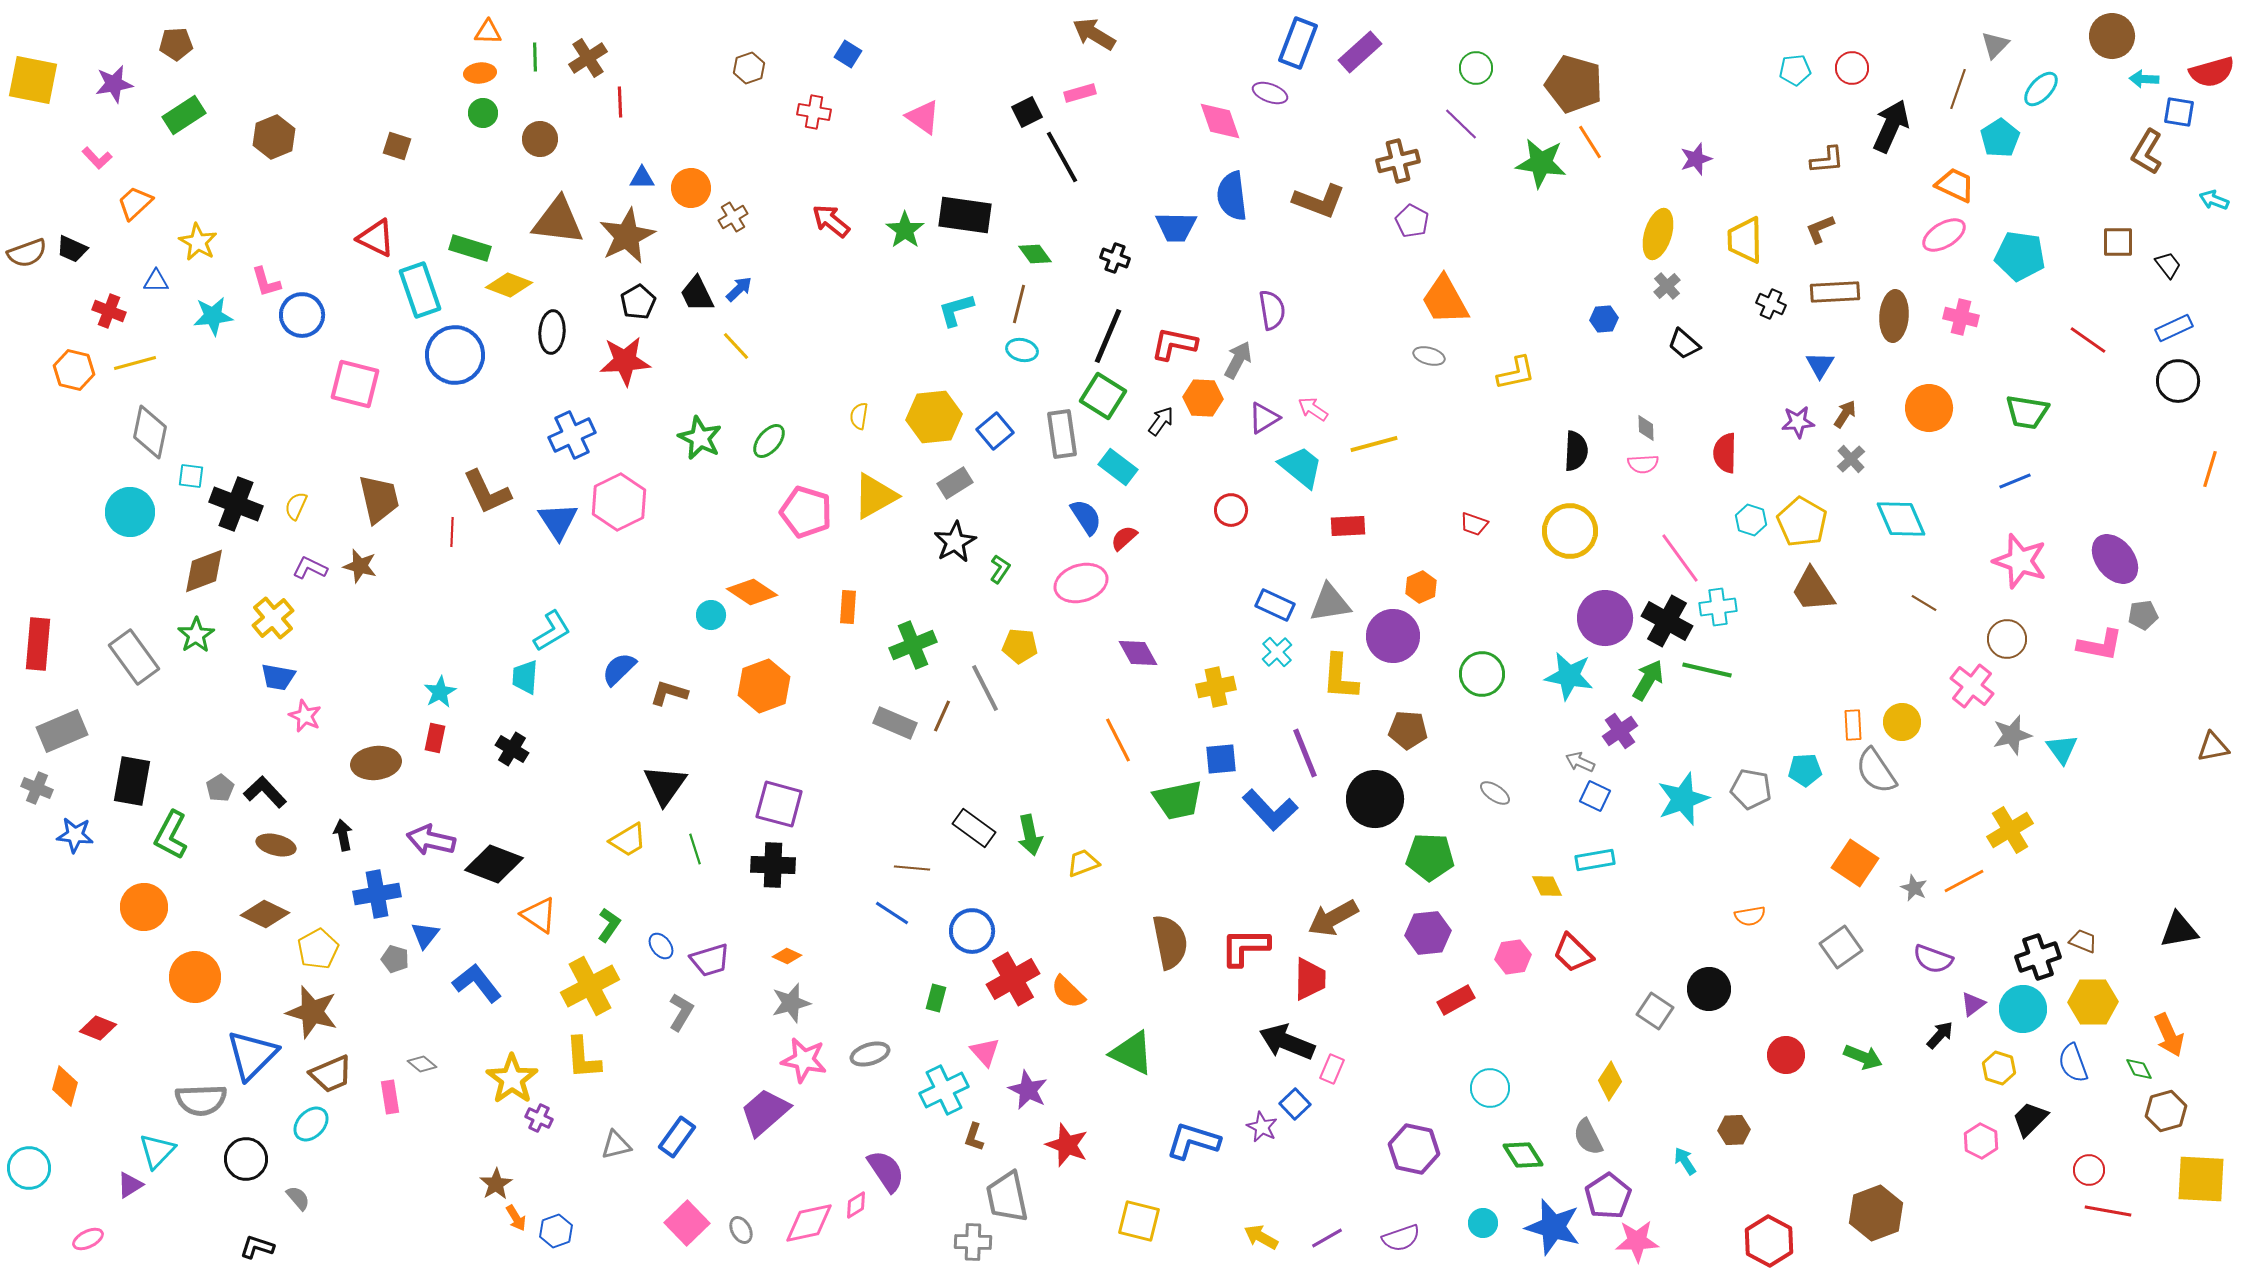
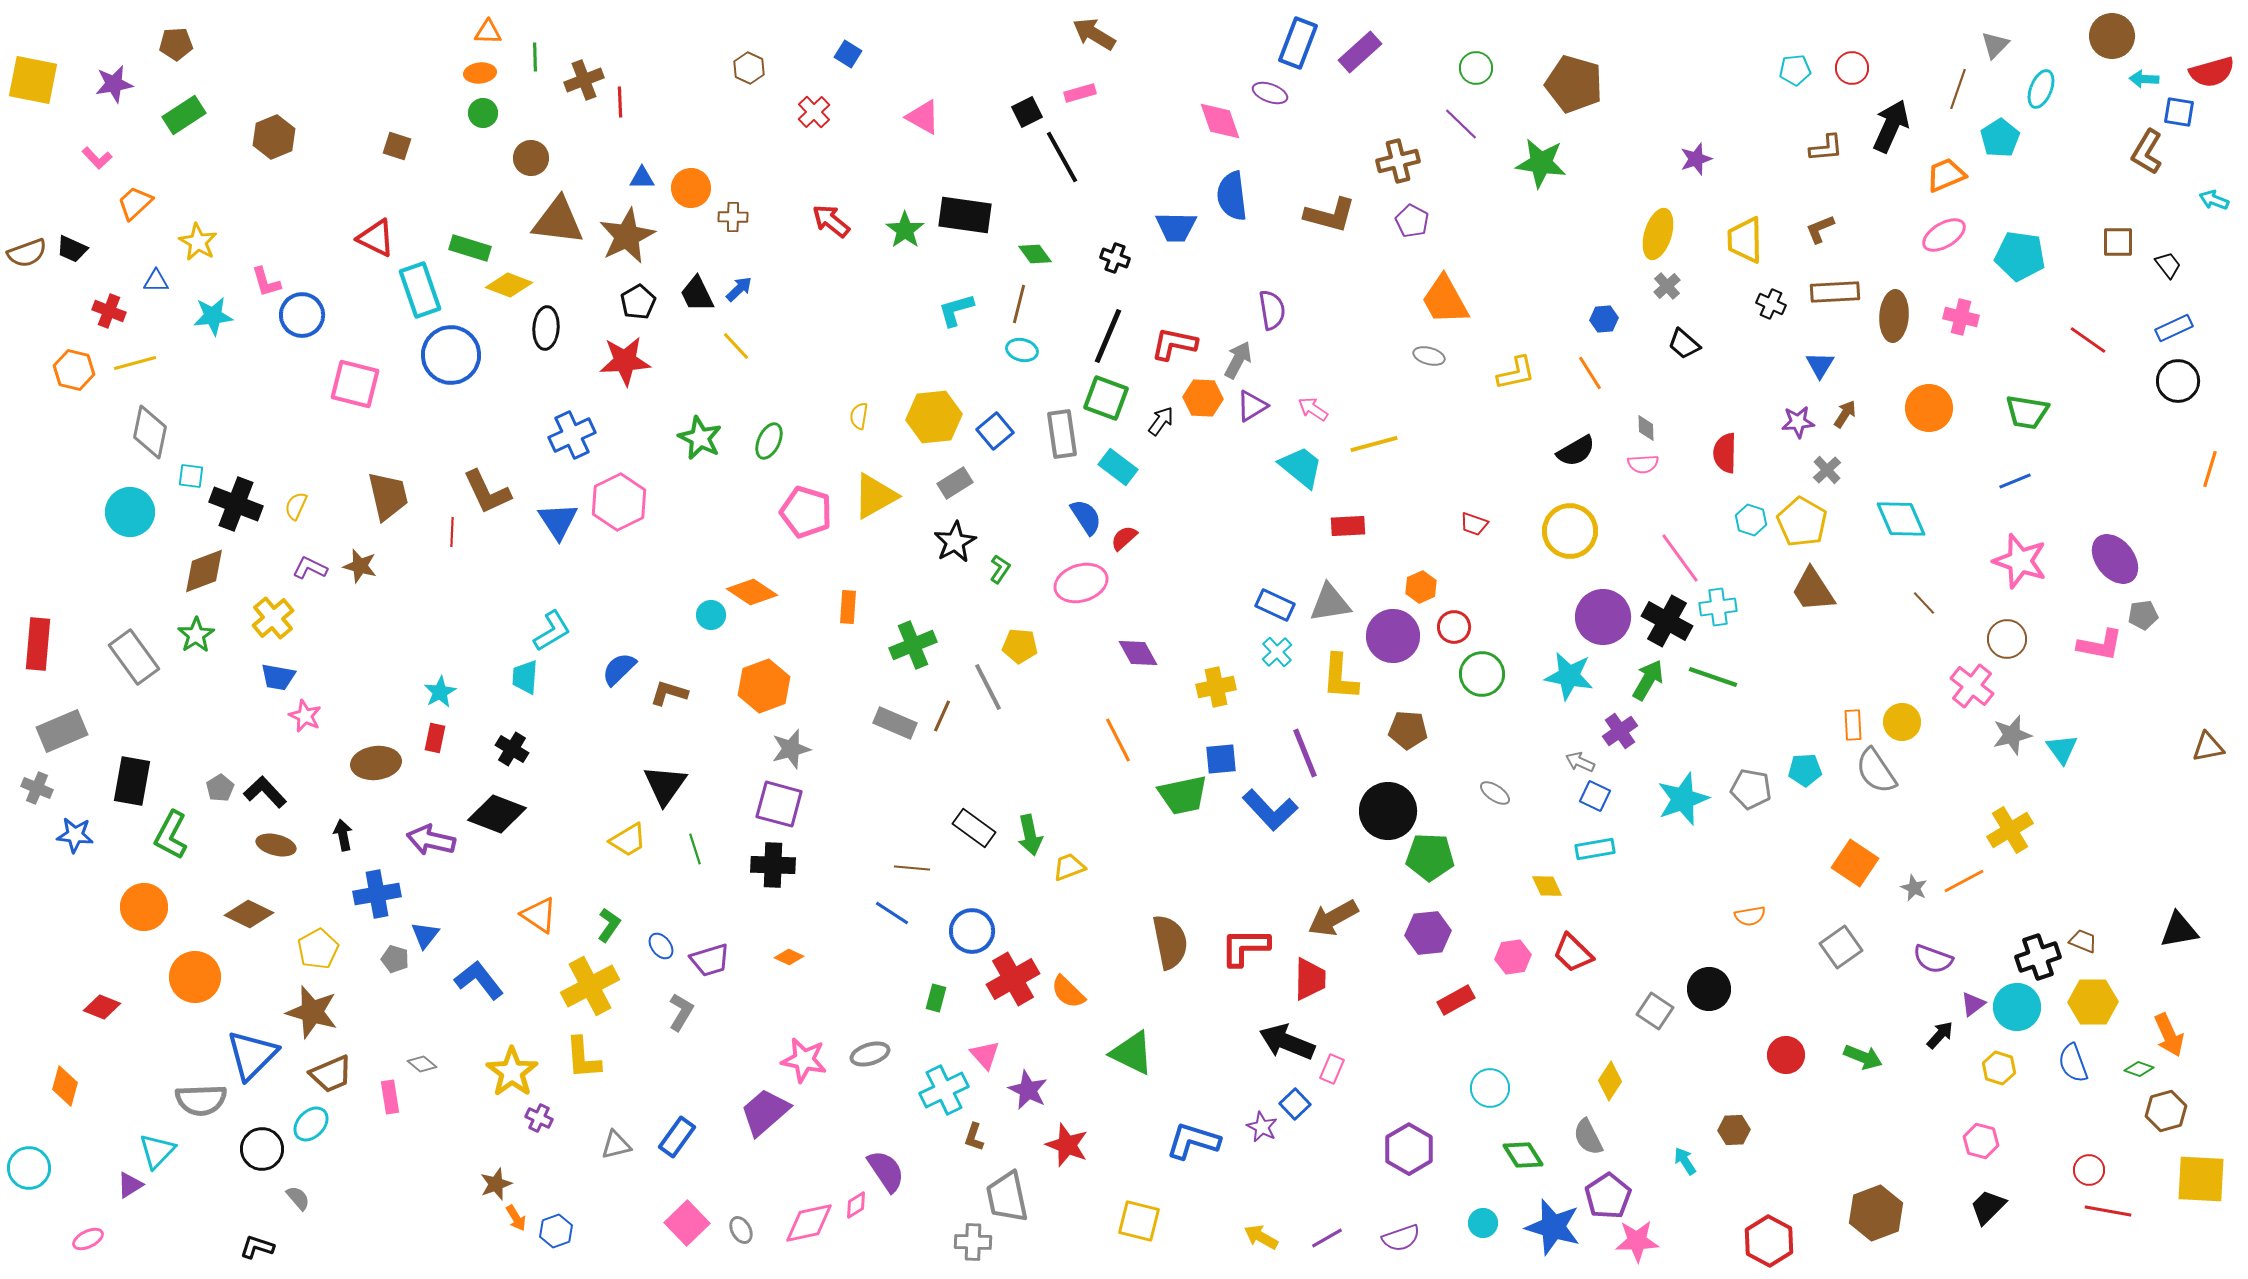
brown cross at (588, 58): moved 4 px left, 22 px down; rotated 12 degrees clockwise
brown hexagon at (749, 68): rotated 16 degrees counterclockwise
cyan ellipse at (2041, 89): rotated 21 degrees counterclockwise
red cross at (814, 112): rotated 36 degrees clockwise
pink triangle at (923, 117): rotated 6 degrees counterclockwise
brown circle at (540, 139): moved 9 px left, 19 px down
orange line at (1590, 142): moved 231 px down
brown L-shape at (1827, 160): moved 1 px left, 12 px up
orange trapezoid at (1955, 185): moved 9 px left, 10 px up; rotated 48 degrees counterclockwise
brown L-shape at (1319, 201): moved 11 px right, 14 px down; rotated 6 degrees counterclockwise
brown cross at (733, 217): rotated 32 degrees clockwise
black ellipse at (552, 332): moved 6 px left, 4 px up
blue circle at (455, 355): moved 4 px left
green square at (1103, 396): moved 3 px right, 2 px down; rotated 12 degrees counterclockwise
purple triangle at (1264, 418): moved 12 px left, 12 px up
green ellipse at (769, 441): rotated 15 degrees counterclockwise
black semicircle at (1576, 451): rotated 57 degrees clockwise
gray cross at (1851, 459): moved 24 px left, 11 px down
brown trapezoid at (379, 499): moved 9 px right, 3 px up
red circle at (1231, 510): moved 223 px right, 117 px down
brown line at (1924, 603): rotated 16 degrees clockwise
purple circle at (1605, 618): moved 2 px left, 1 px up
green line at (1707, 670): moved 6 px right, 7 px down; rotated 6 degrees clockwise
gray line at (985, 688): moved 3 px right, 1 px up
brown triangle at (2213, 747): moved 5 px left
black circle at (1375, 799): moved 13 px right, 12 px down
green trapezoid at (1178, 800): moved 5 px right, 5 px up
cyan rectangle at (1595, 860): moved 11 px up
yellow trapezoid at (1083, 863): moved 14 px left, 4 px down
black diamond at (494, 864): moved 3 px right, 50 px up
brown diamond at (265, 914): moved 16 px left
orange diamond at (787, 956): moved 2 px right, 1 px down
blue L-shape at (477, 983): moved 2 px right, 3 px up
gray star at (791, 1003): moved 254 px up
cyan circle at (2023, 1009): moved 6 px left, 2 px up
red diamond at (98, 1028): moved 4 px right, 21 px up
pink triangle at (985, 1052): moved 3 px down
green diamond at (2139, 1069): rotated 44 degrees counterclockwise
yellow star at (512, 1079): moved 7 px up
black trapezoid at (2030, 1119): moved 42 px left, 88 px down
pink hexagon at (1981, 1141): rotated 12 degrees counterclockwise
purple hexagon at (1414, 1149): moved 5 px left; rotated 18 degrees clockwise
black circle at (246, 1159): moved 16 px right, 10 px up
brown star at (496, 1184): rotated 12 degrees clockwise
